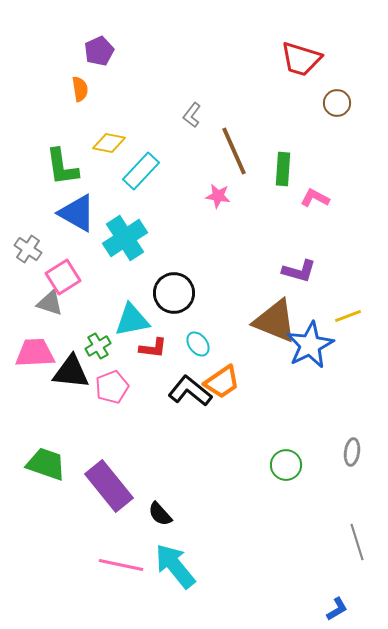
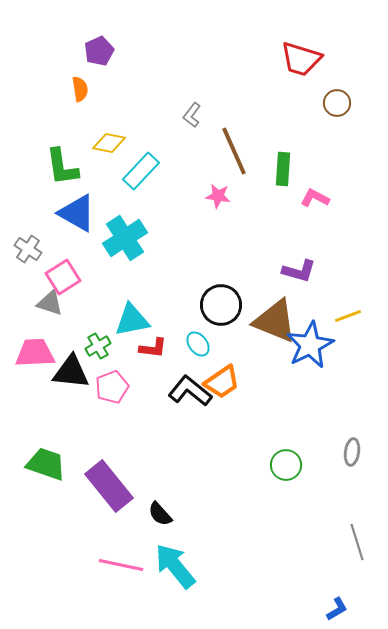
black circle: moved 47 px right, 12 px down
